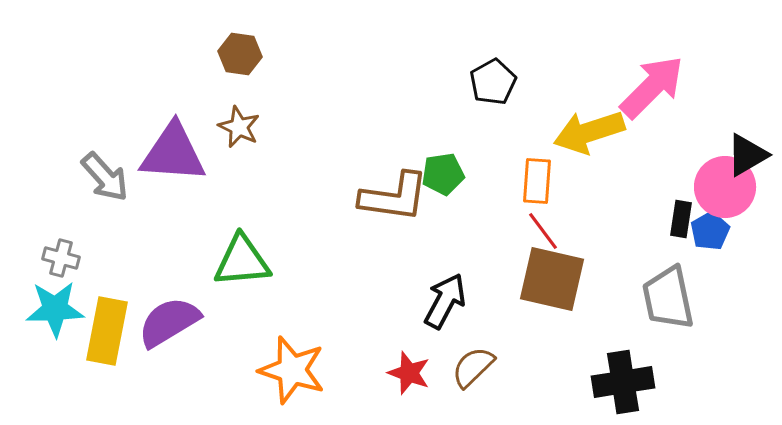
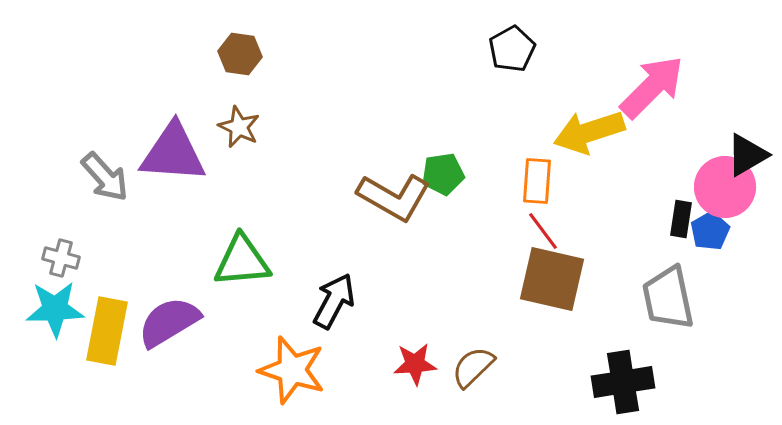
black pentagon: moved 19 px right, 33 px up
brown L-shape: rotated 22 degrees clockwise
black arrow: moved 111 px left
red star: moved 6 px right, 9 px up; rotated 24 degrees counterclockwise
